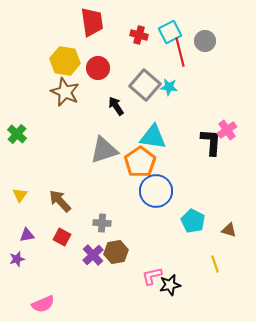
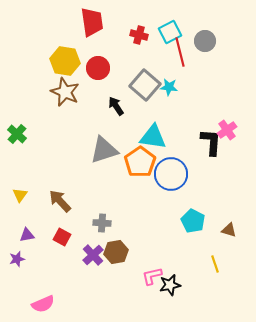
blue circle: moved 15 px right, 17 px up
